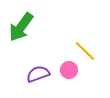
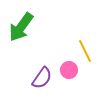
yellow line: rotated 20 degrees clockwise
purple semicircle: moved 4 px right, 4 px down; rotated 145 degrees clockwise
